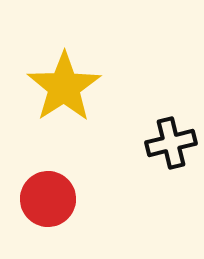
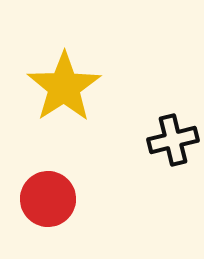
black cross: moved 2 px right, 3 px up
